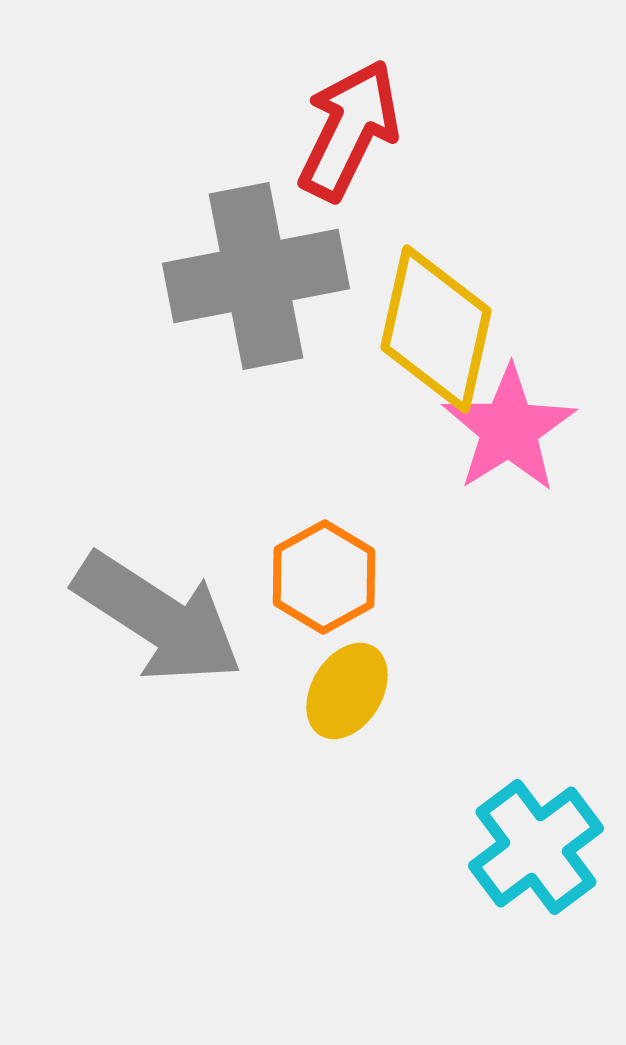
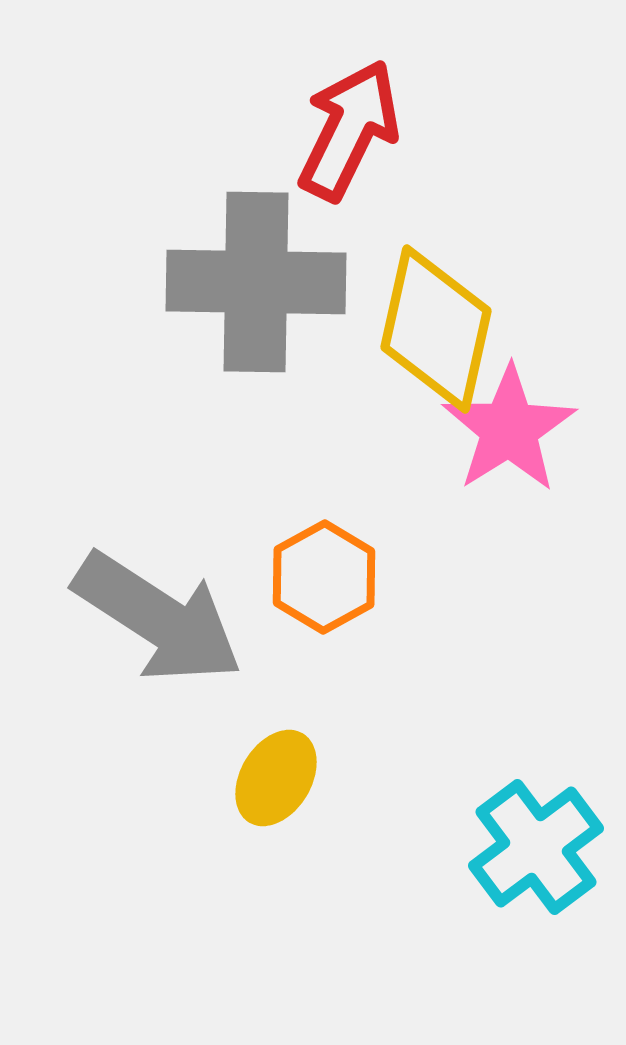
gray cross: moved 6 px down; rotated 12 degrees clockwise
yellow ellipse: moved 71 px left, 87 px down
